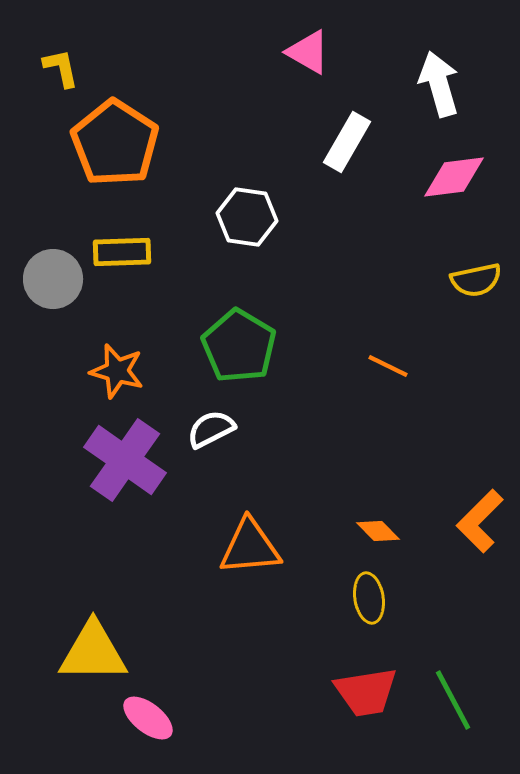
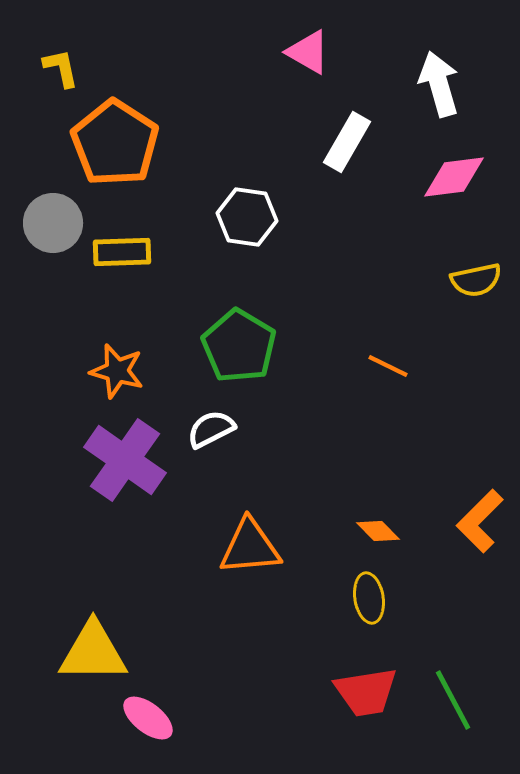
gray circle: moved 56 px up
